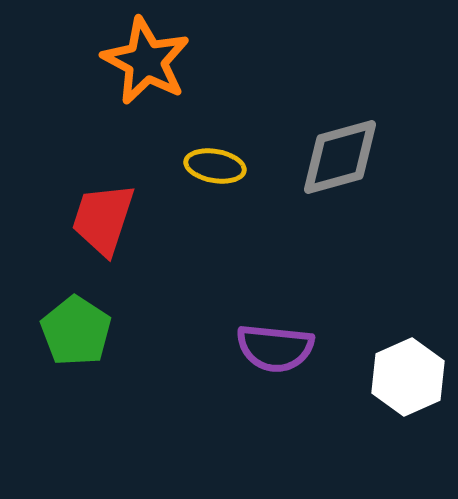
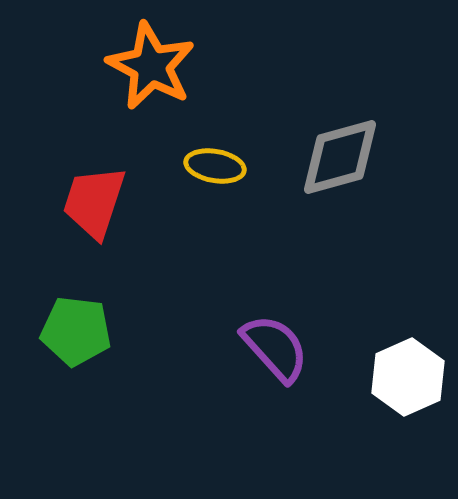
orange star: moved 5 px right, 5 px down
red trapezoid: moved 9 px left, 17 px up
green pentagon: rotated 26 degrees counterclockwise
purple semicircle: rotated 138 degrees counterclockwise
